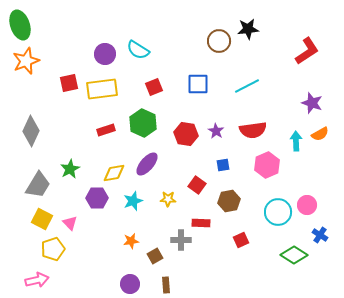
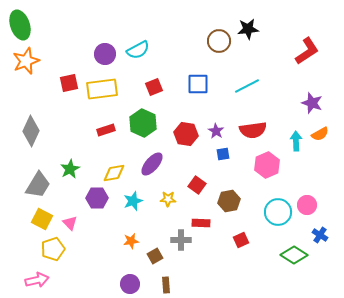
cyan semicircle at (138, 50): rotated 60 degrees counterclockwise
purple ellipse at (147, 164): moved 5 px right
blue square at (223, 165): moved 11 px up
